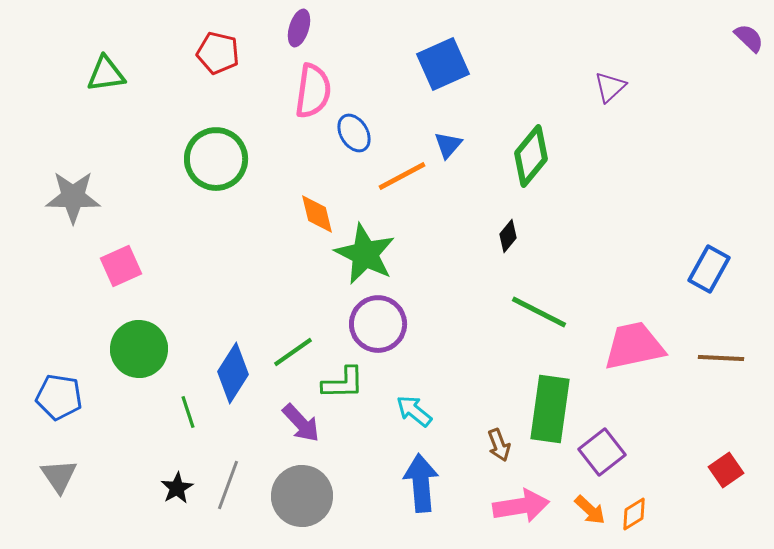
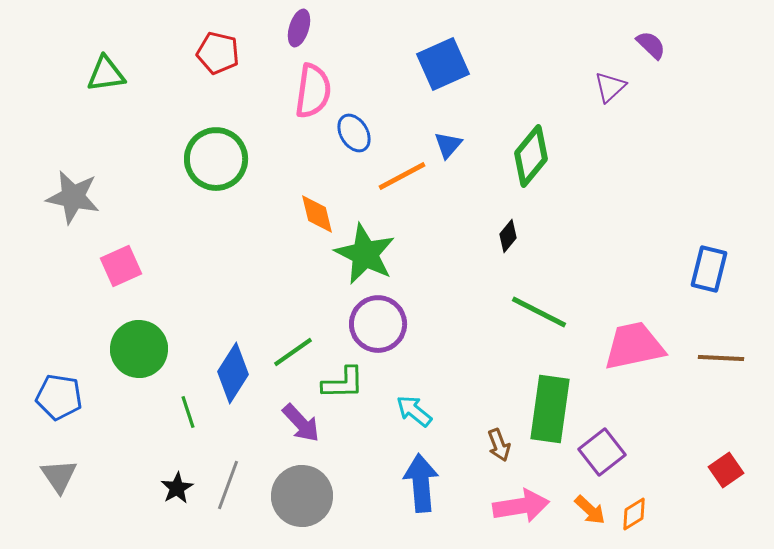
purple semicircle at (749, 38): moved 98 px left, 7 px down
gray star at (73, 197): rotated 10 degrees clockwise
blue rectangle at (709, 269): rotated 15 degrees counterclockwise
